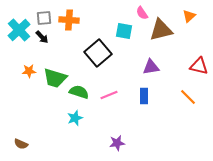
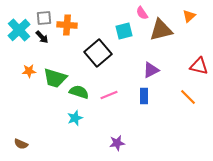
orange cross: moved 2 px left, 5 px down
cyan square: rotated 24 degrees counterclockwise
purple triangle: moved 3 px down; rotated 18 degrees counterclockwise
